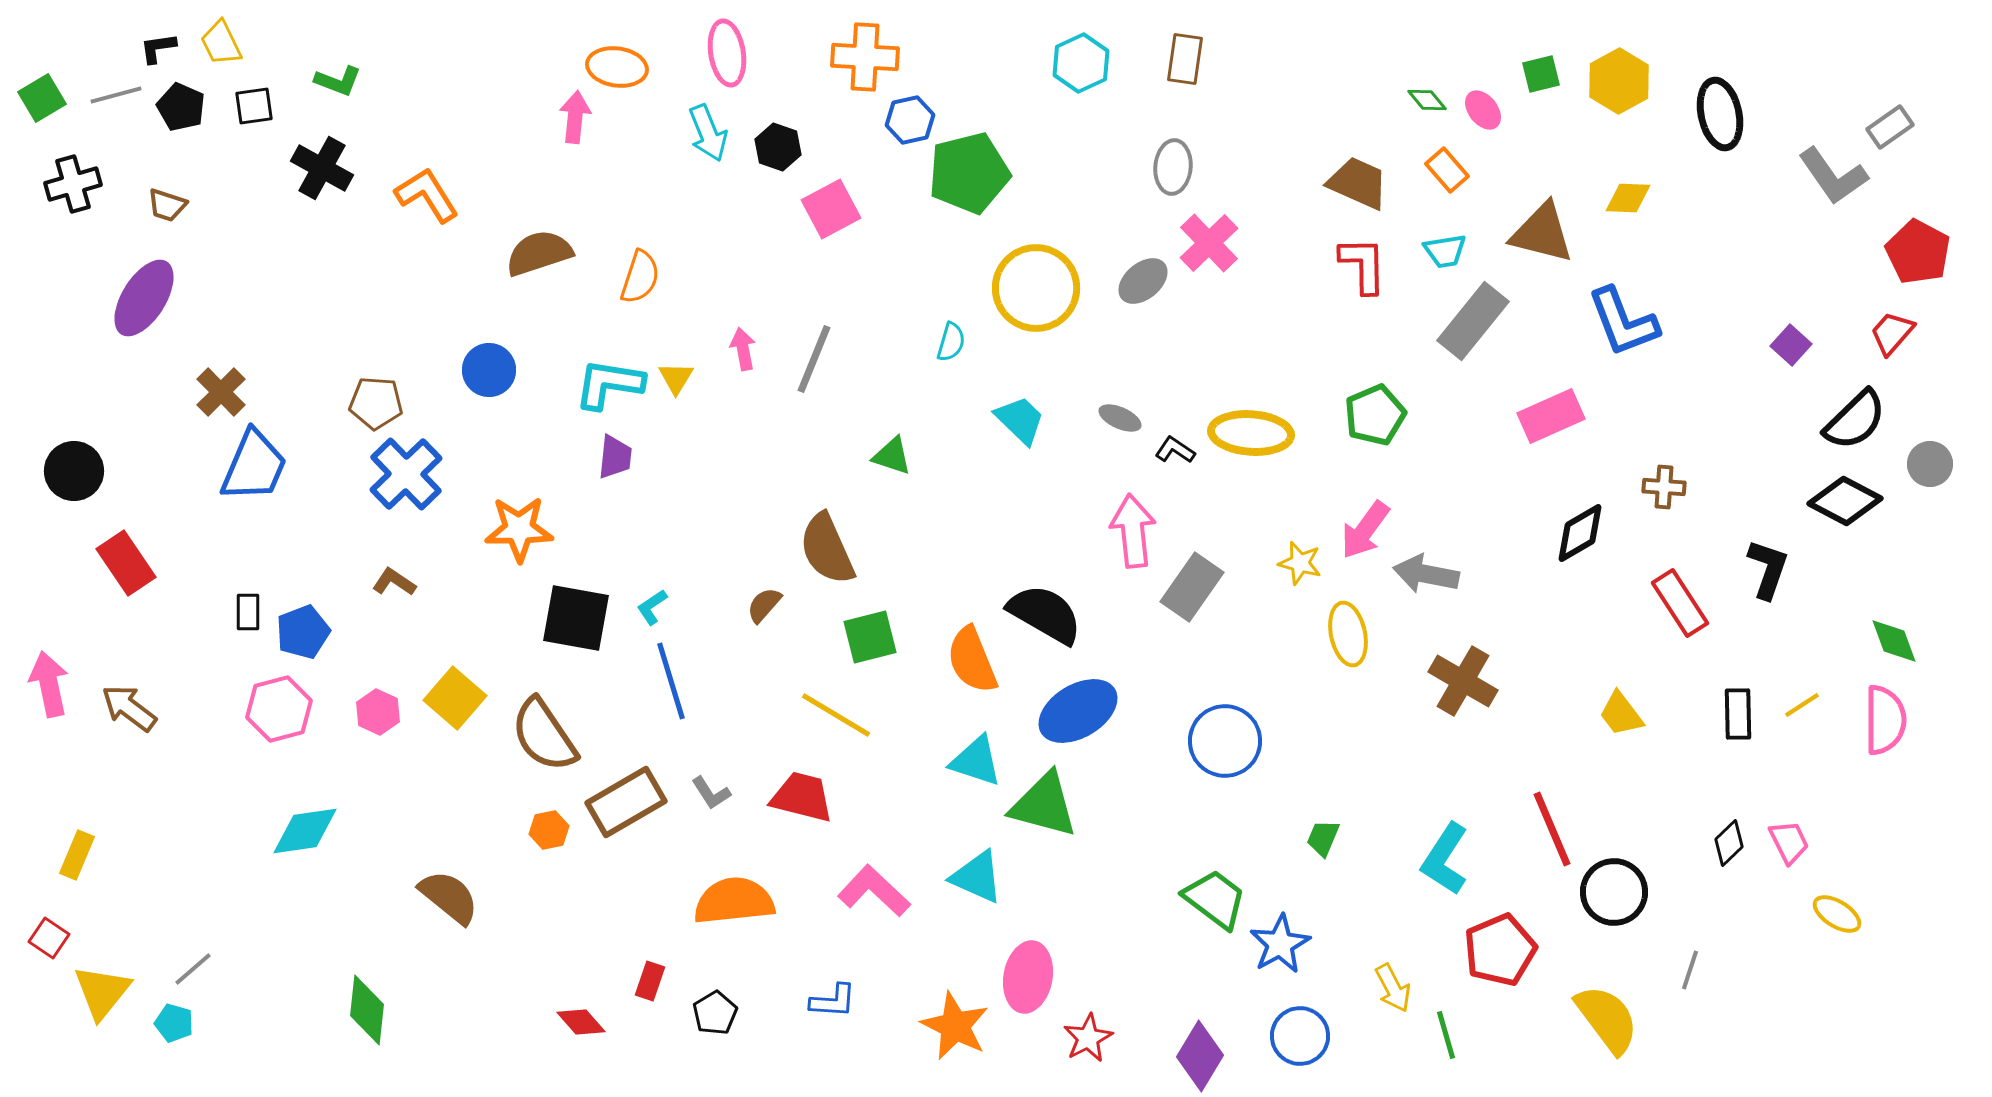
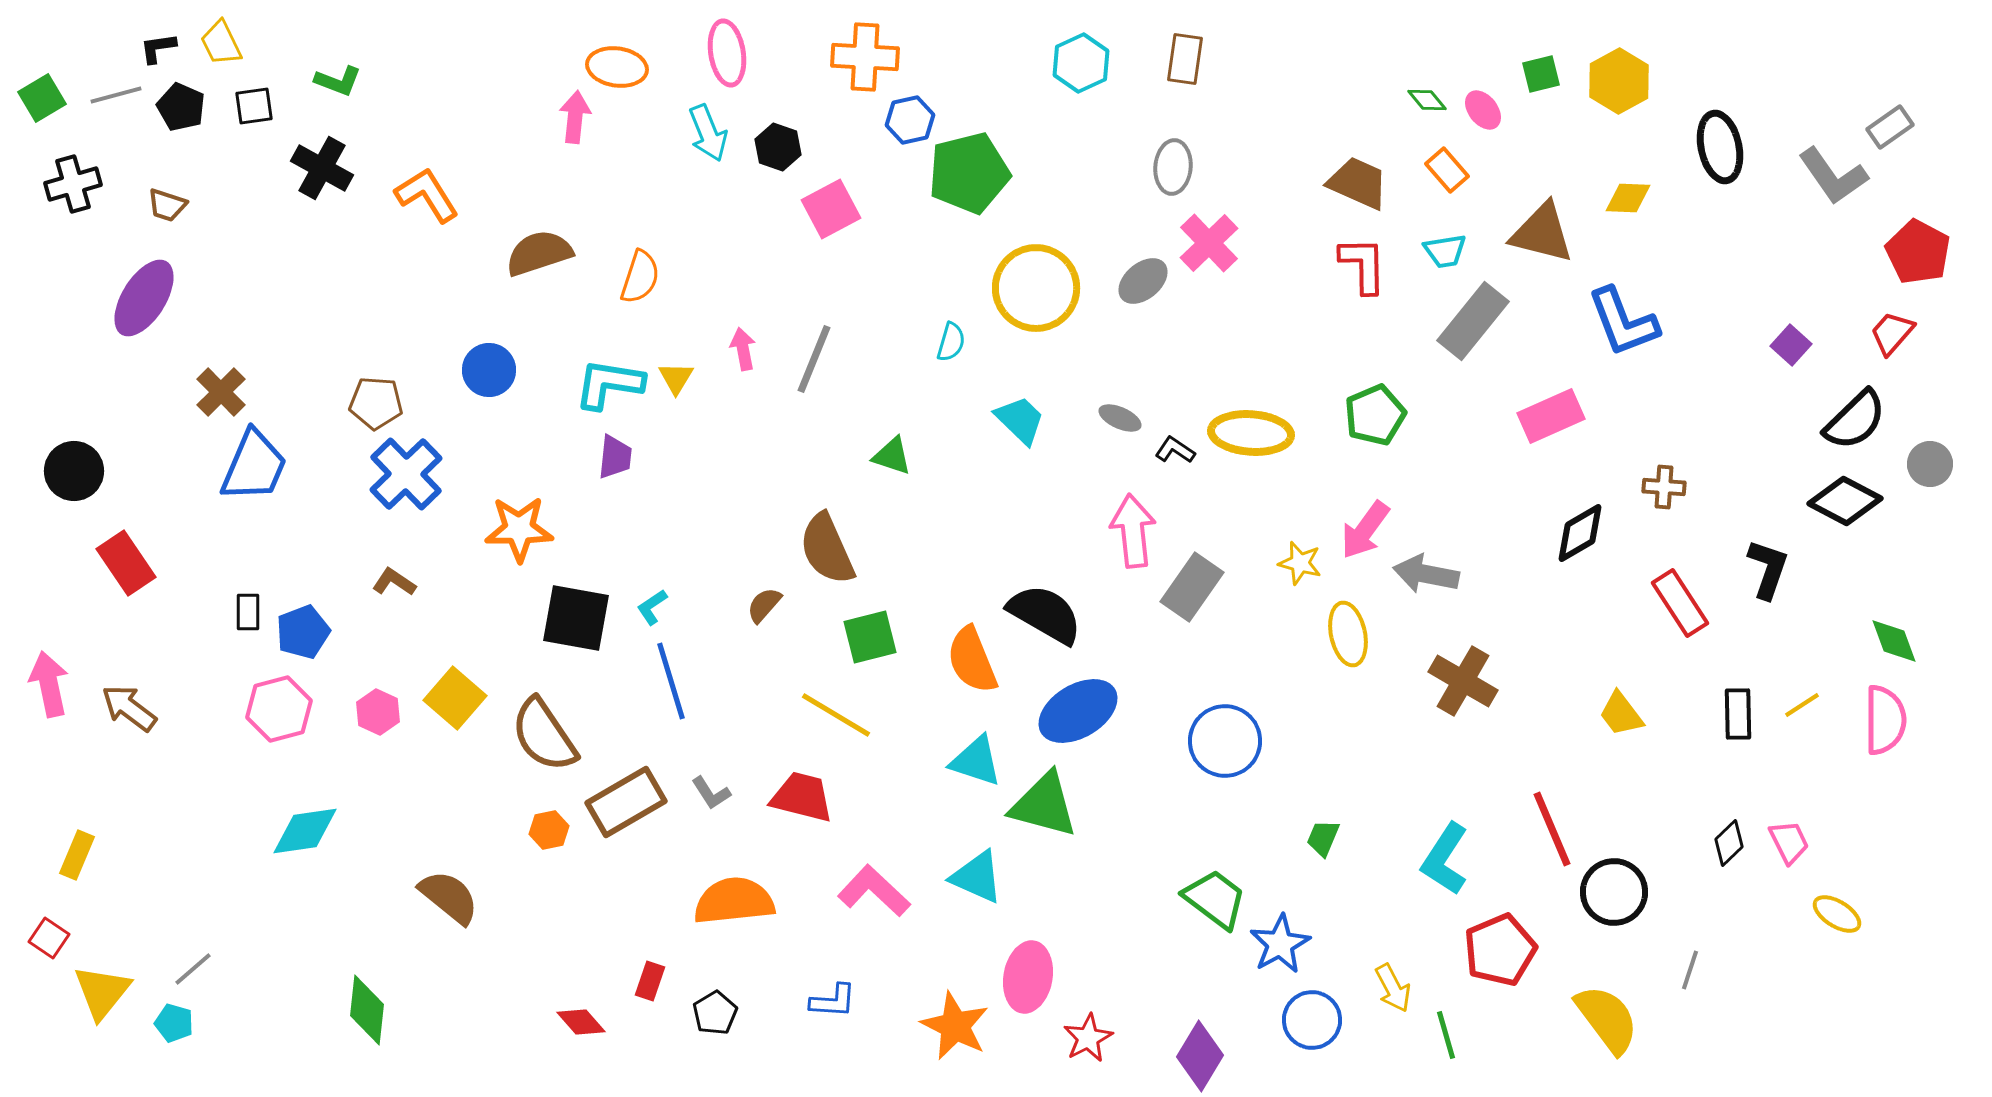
black ellipse at (1720, 114): moved 33 px down
blue circle at (1300, 1036): moved 12 px right, 16 px up
